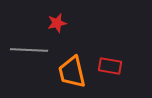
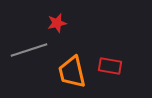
gray line: rotated 21 degrees counterclockwise
